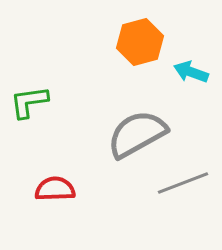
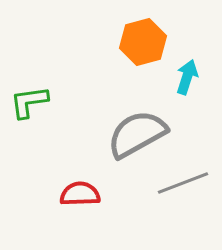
orange hexagon: moved 3 px right
cyan arrow: moved 4 px left, 5 px down; rotated 88 degrees clockwise
red semicircle: moved 25 px right, 5 px down
